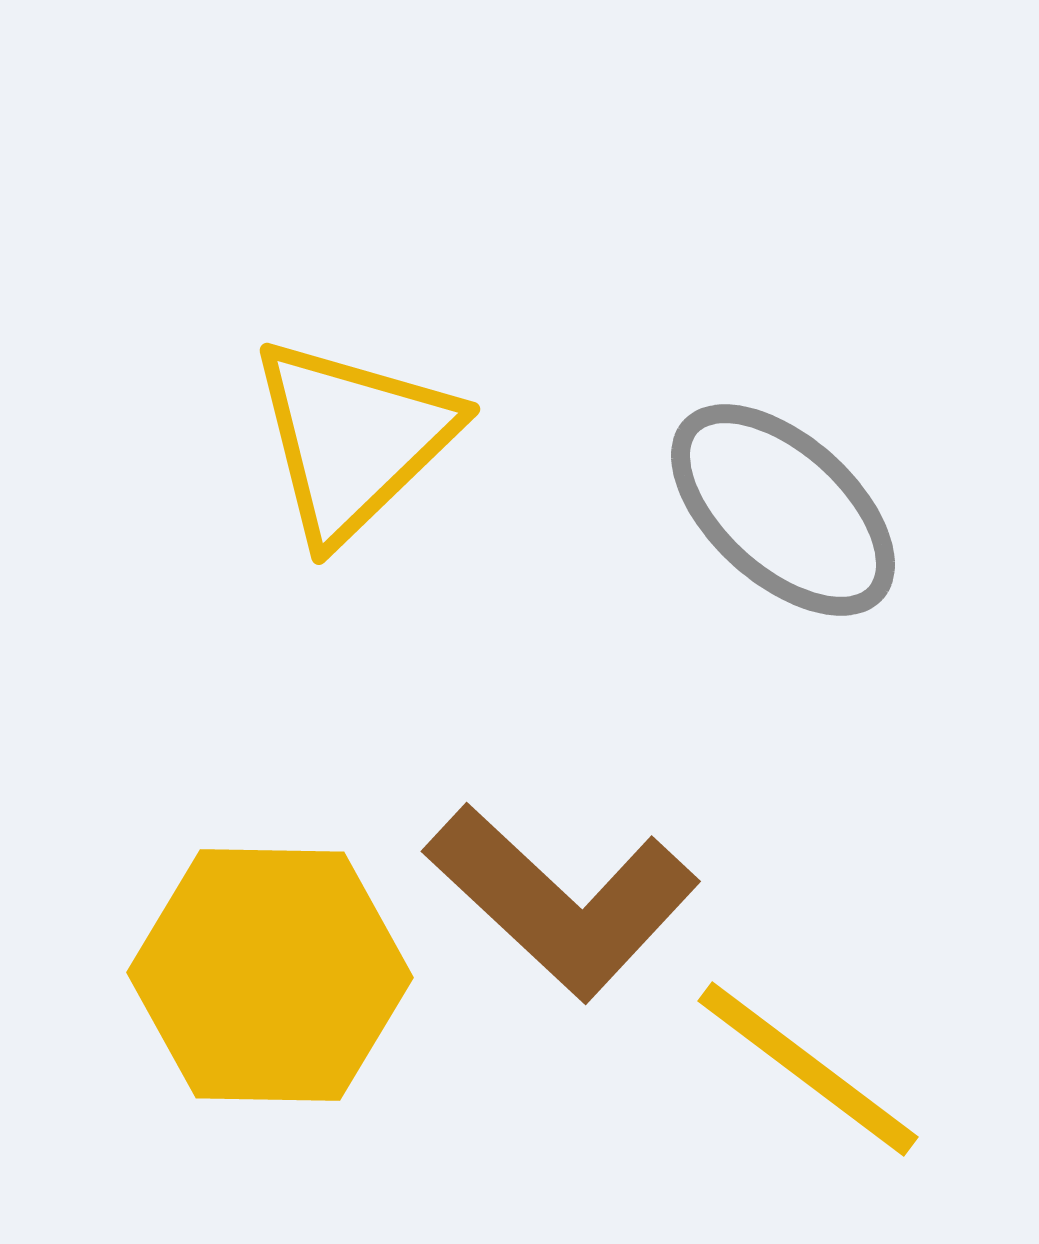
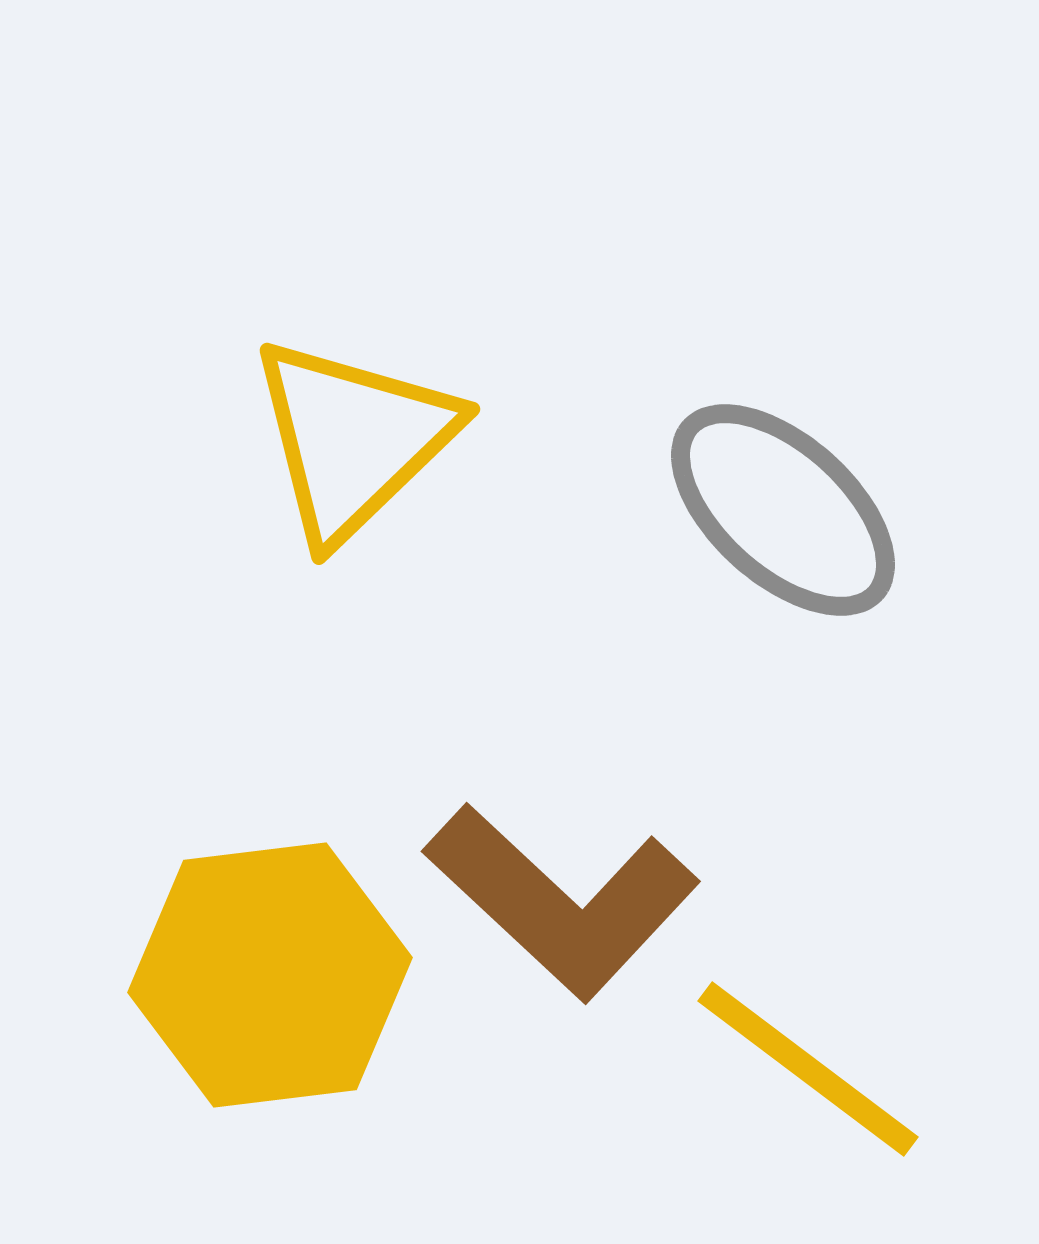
yellow hexagon: rotated 8 degrees counterclockwise
